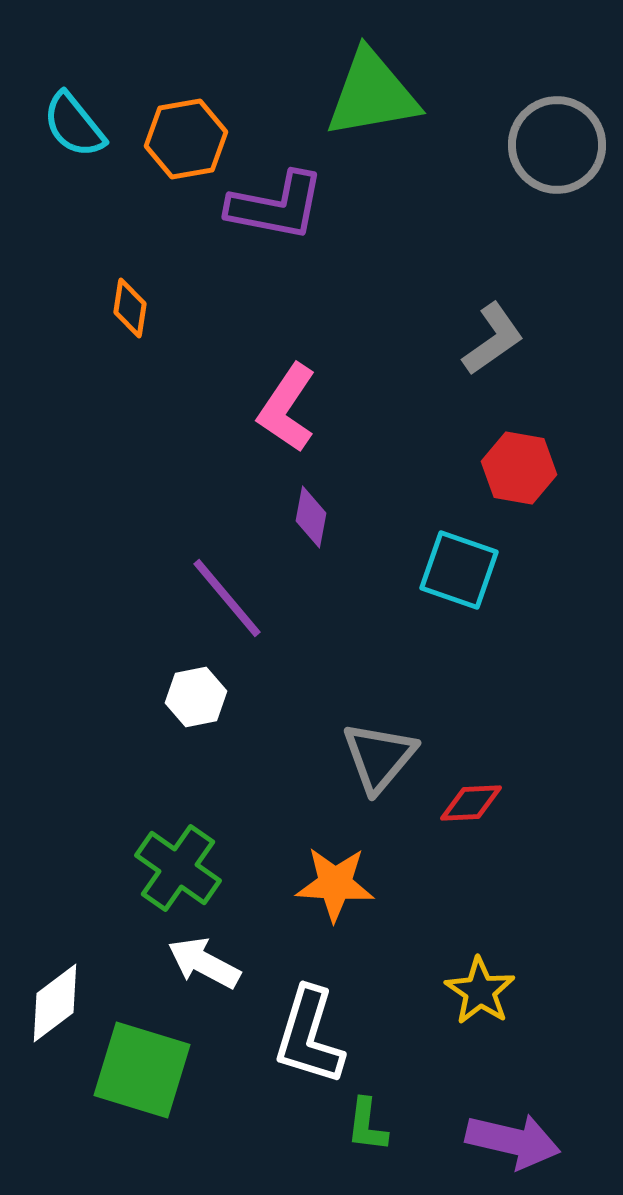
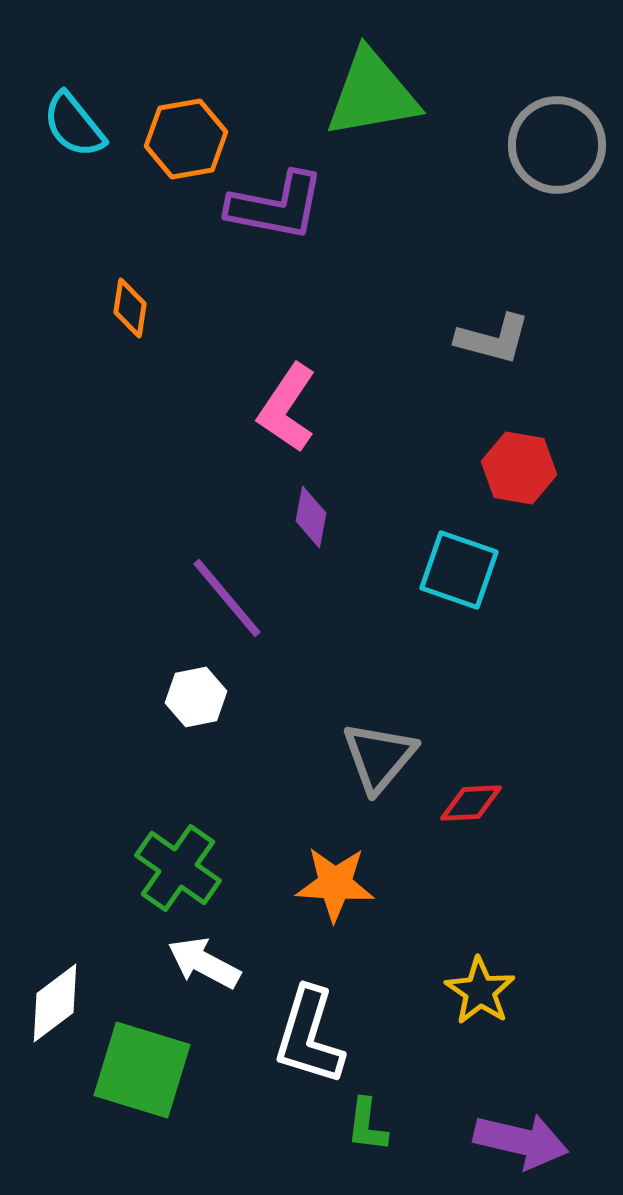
gray L-shape: rotated 50 degrees clockwise
purple arrow: moved 8 px right
